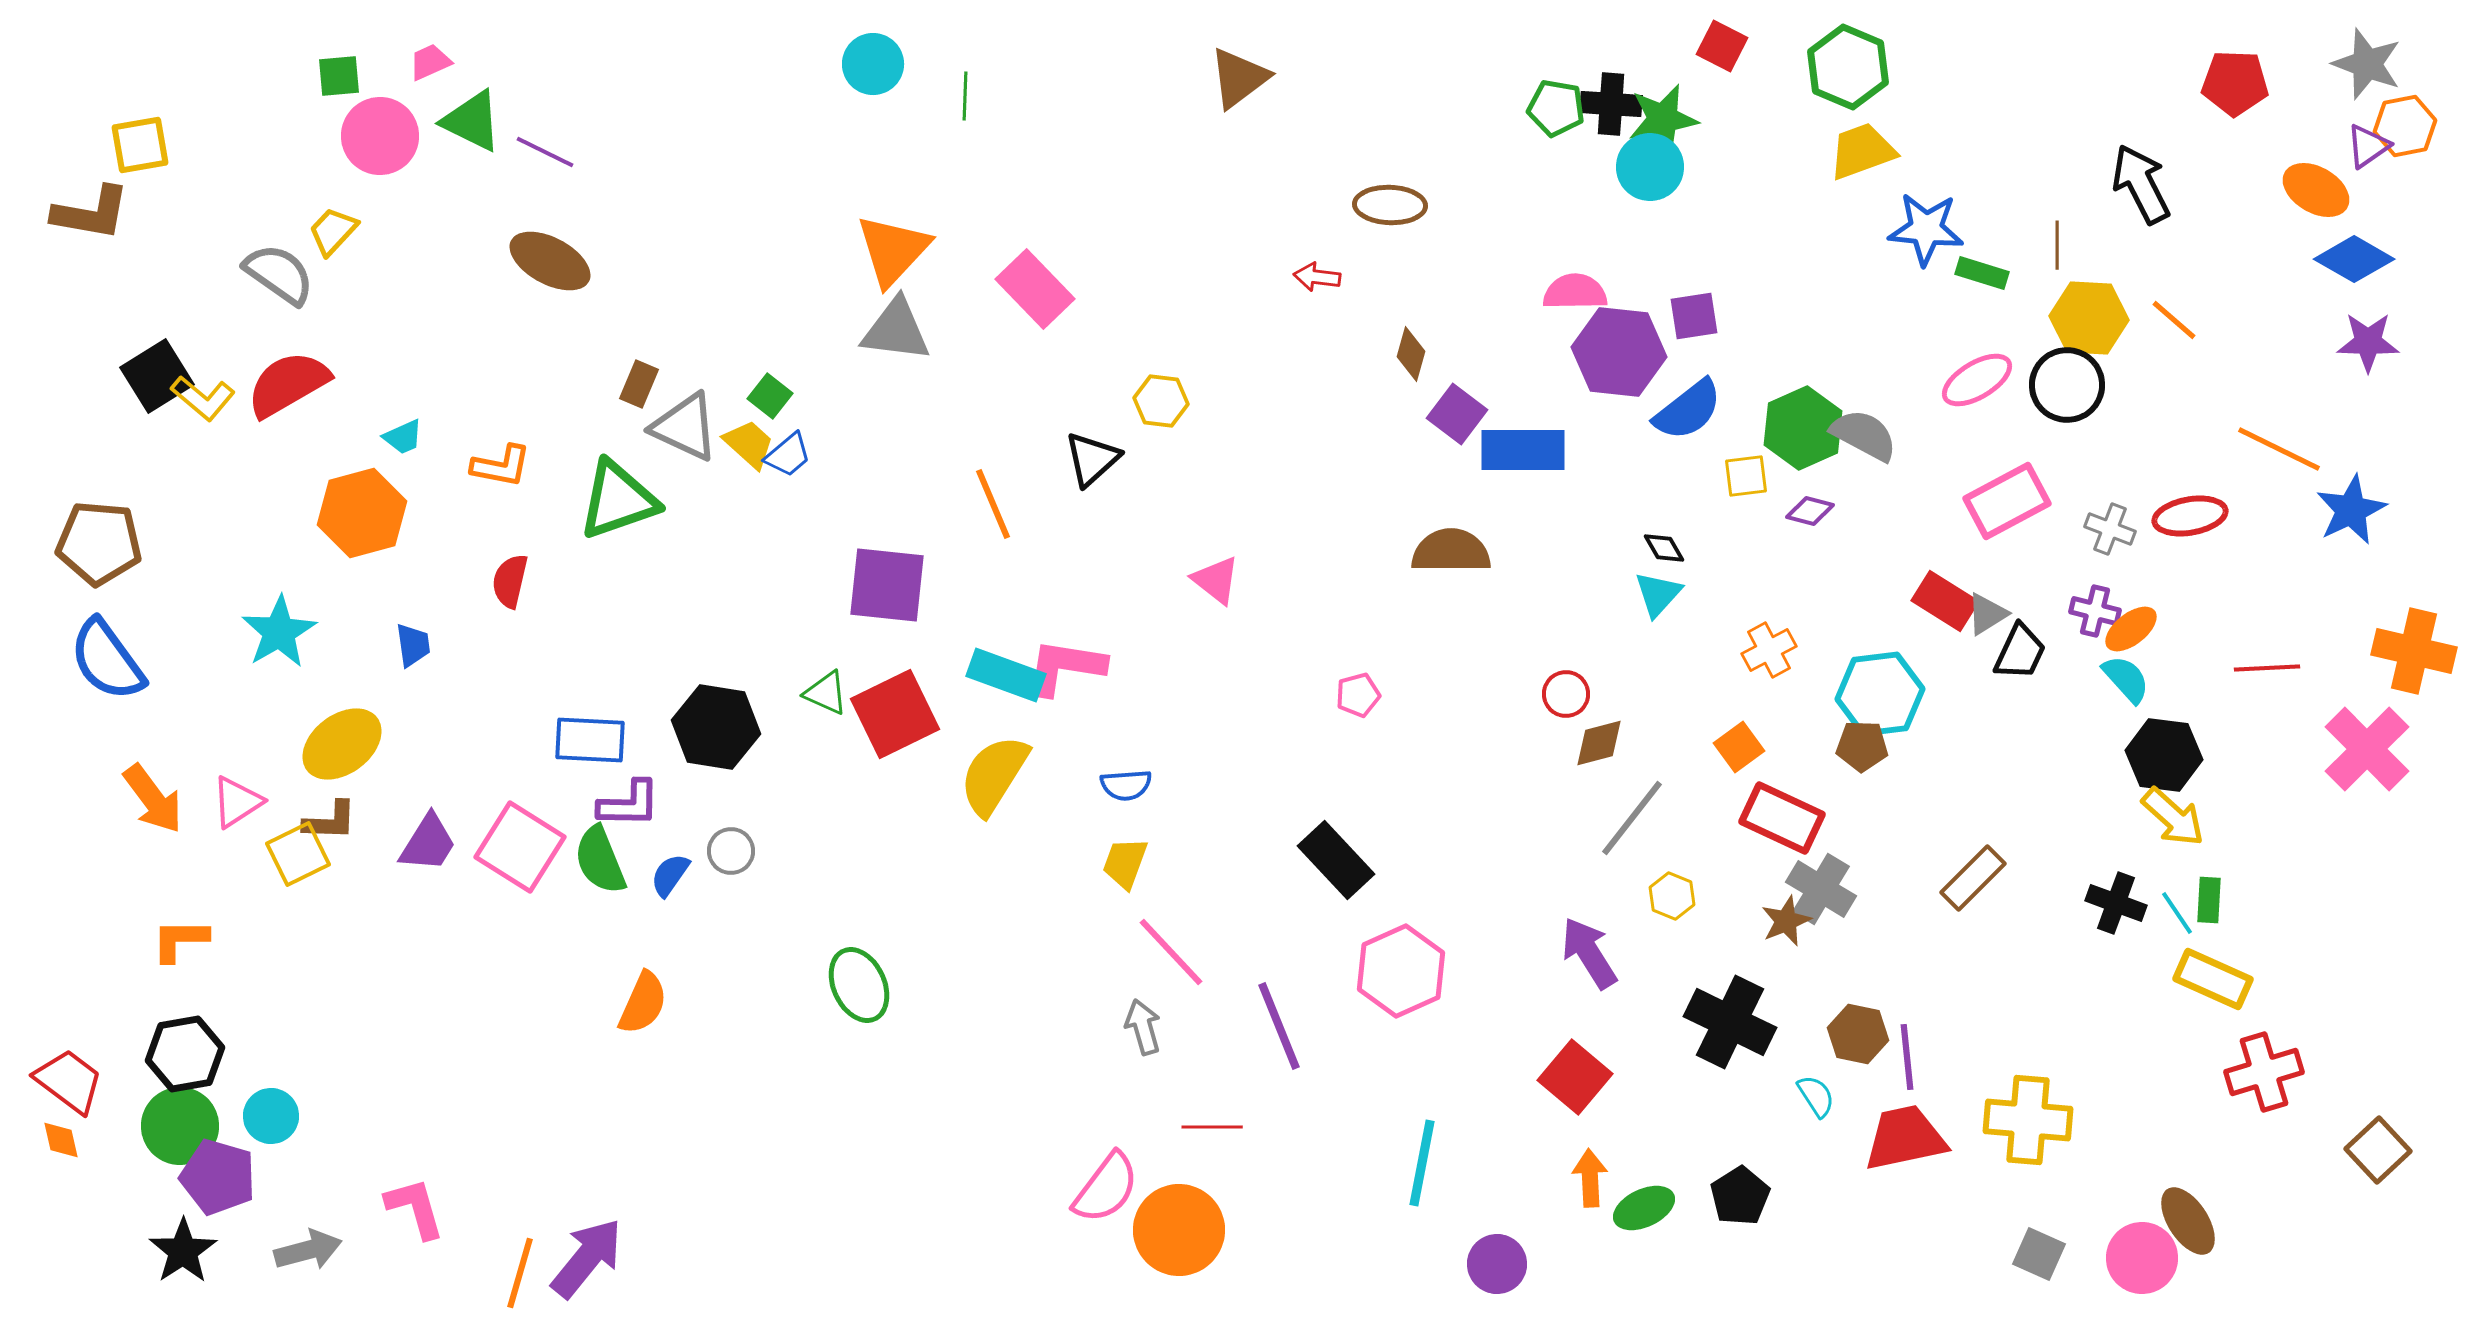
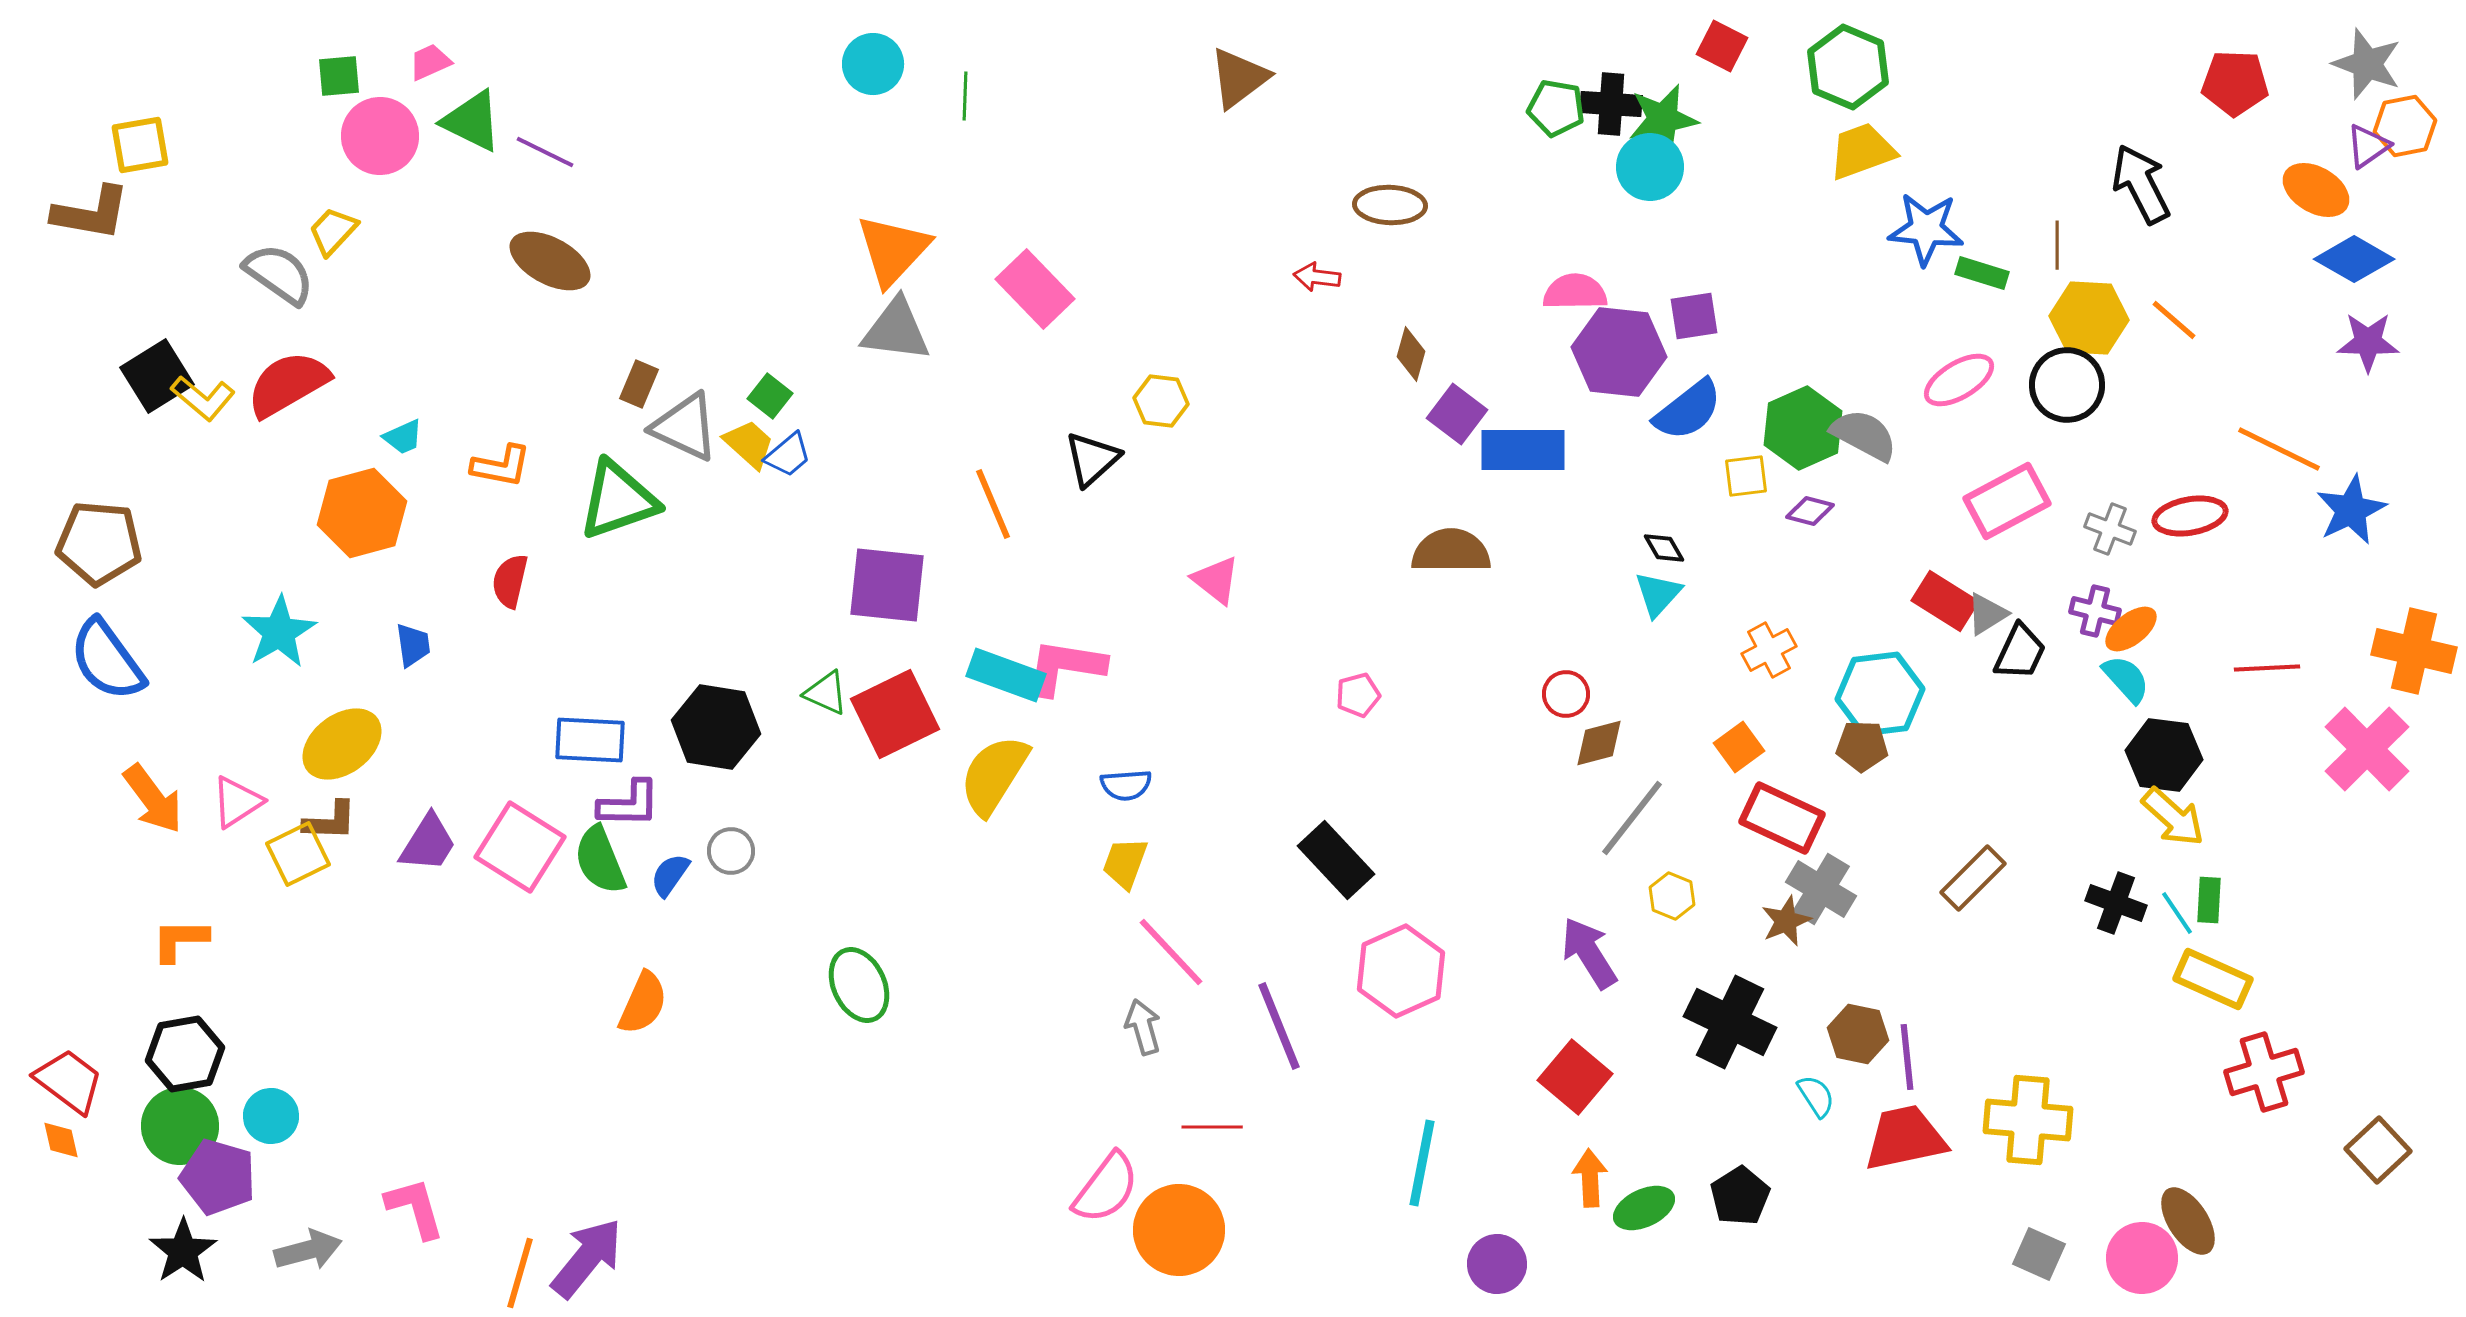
pink ellipse at (1977, 380): moved 18 px left
